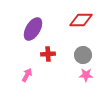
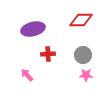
purple ellipse: rotated 45 degrees clockwise
pink arrow: rotated 72 degrees counterclockwise
